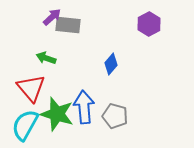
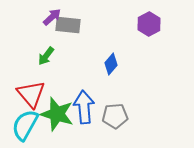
green arrow: moved 2 px up; rotated 72 degrees counterclockwise
red triangle: moved 6 px down
gray pentagon: rotated 20 degrees counterclockwise
